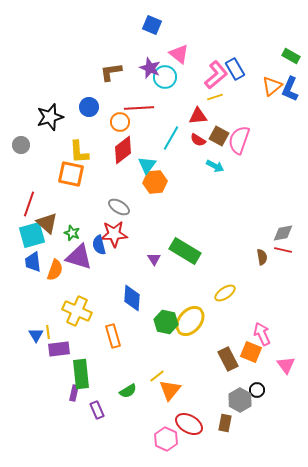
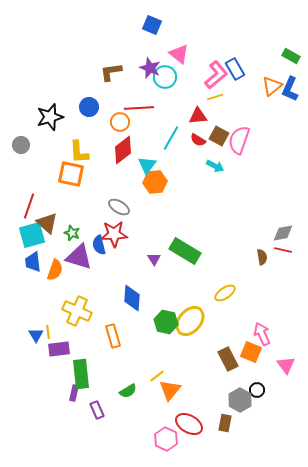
red line at (29, 204): moved 2 px down
